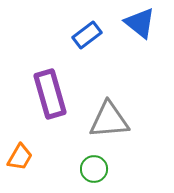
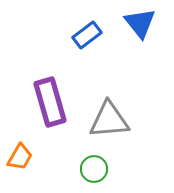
blue triangle: rotated 12 degrees clockwise
purple rectangle: moved 8 px down
